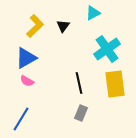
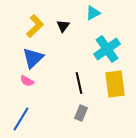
blue triangle: moved 7 px right; rotated 15 degrees counterclockwise
